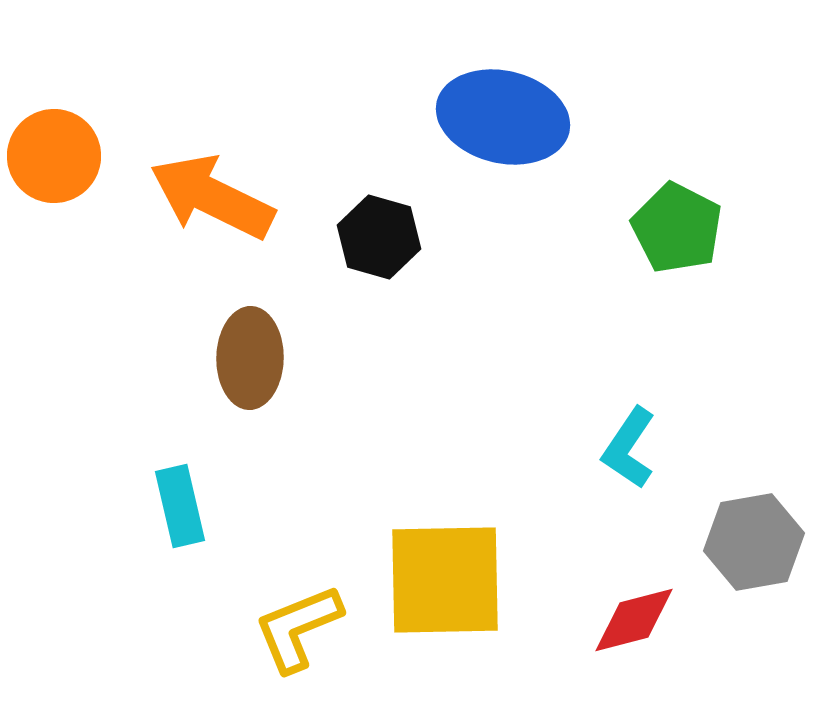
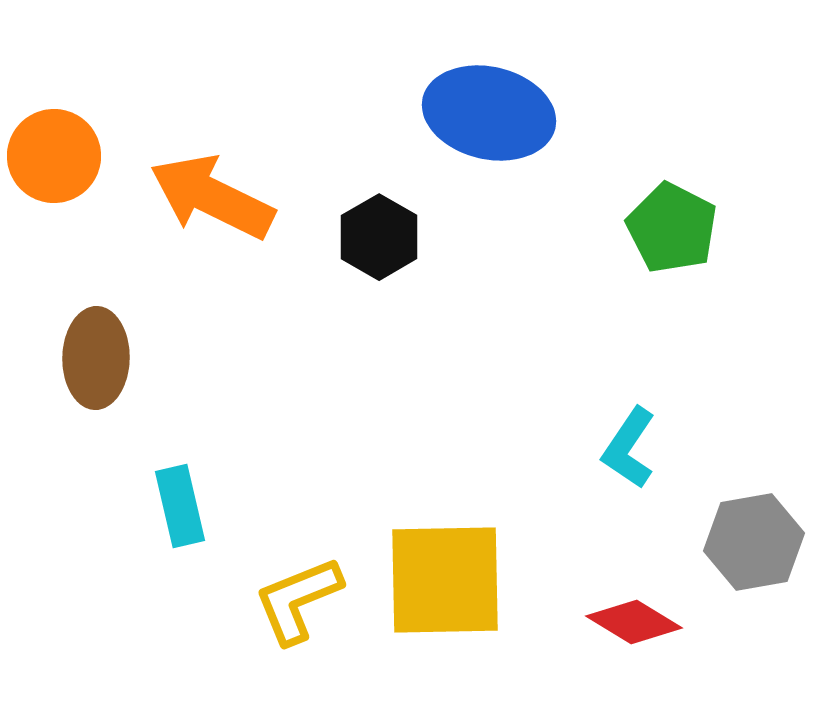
blue ellipse: moved 14 px left, 4 px up
green pentagon: moved 5 px left
black hexagon: rotated 14 degrees clockwise
brown ellipse: moved 154 px left
red diamond: moved 2 px down; rotated 46 degrees clockwise
yellow L-shape: moved 28 px up
